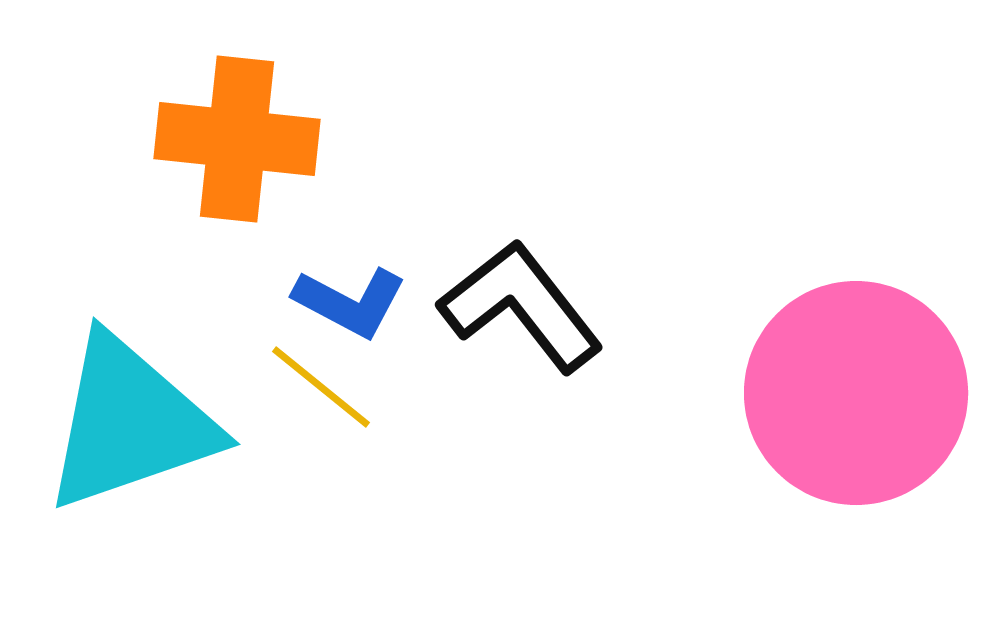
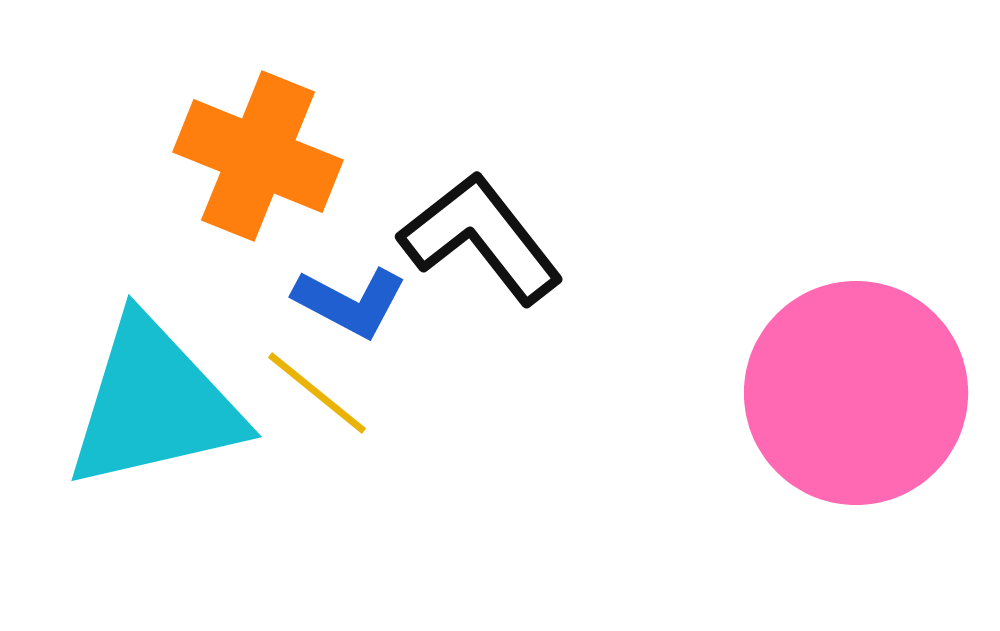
orange cross: moved 21 px right, 17 px down; rotated 16 degrees clockwise
black L-shape: moved 40 px left, 68 px up
yellow line: moved 4 px left, 6 px down
cyan triangle: moved 24 px right, 19 px up; rotated 6 degrees clockwise
